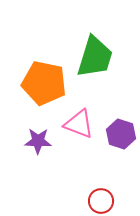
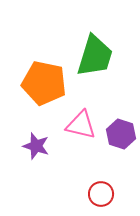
green trapezoid: moved 1 px up
pink triangle: moved 2 px right, 1 px down; rotated 8 degrees counterclockwise
purple star: moved 2 px left, 5 px down; rotated 16 degrees clockwise
red circle: moved 7 px up
